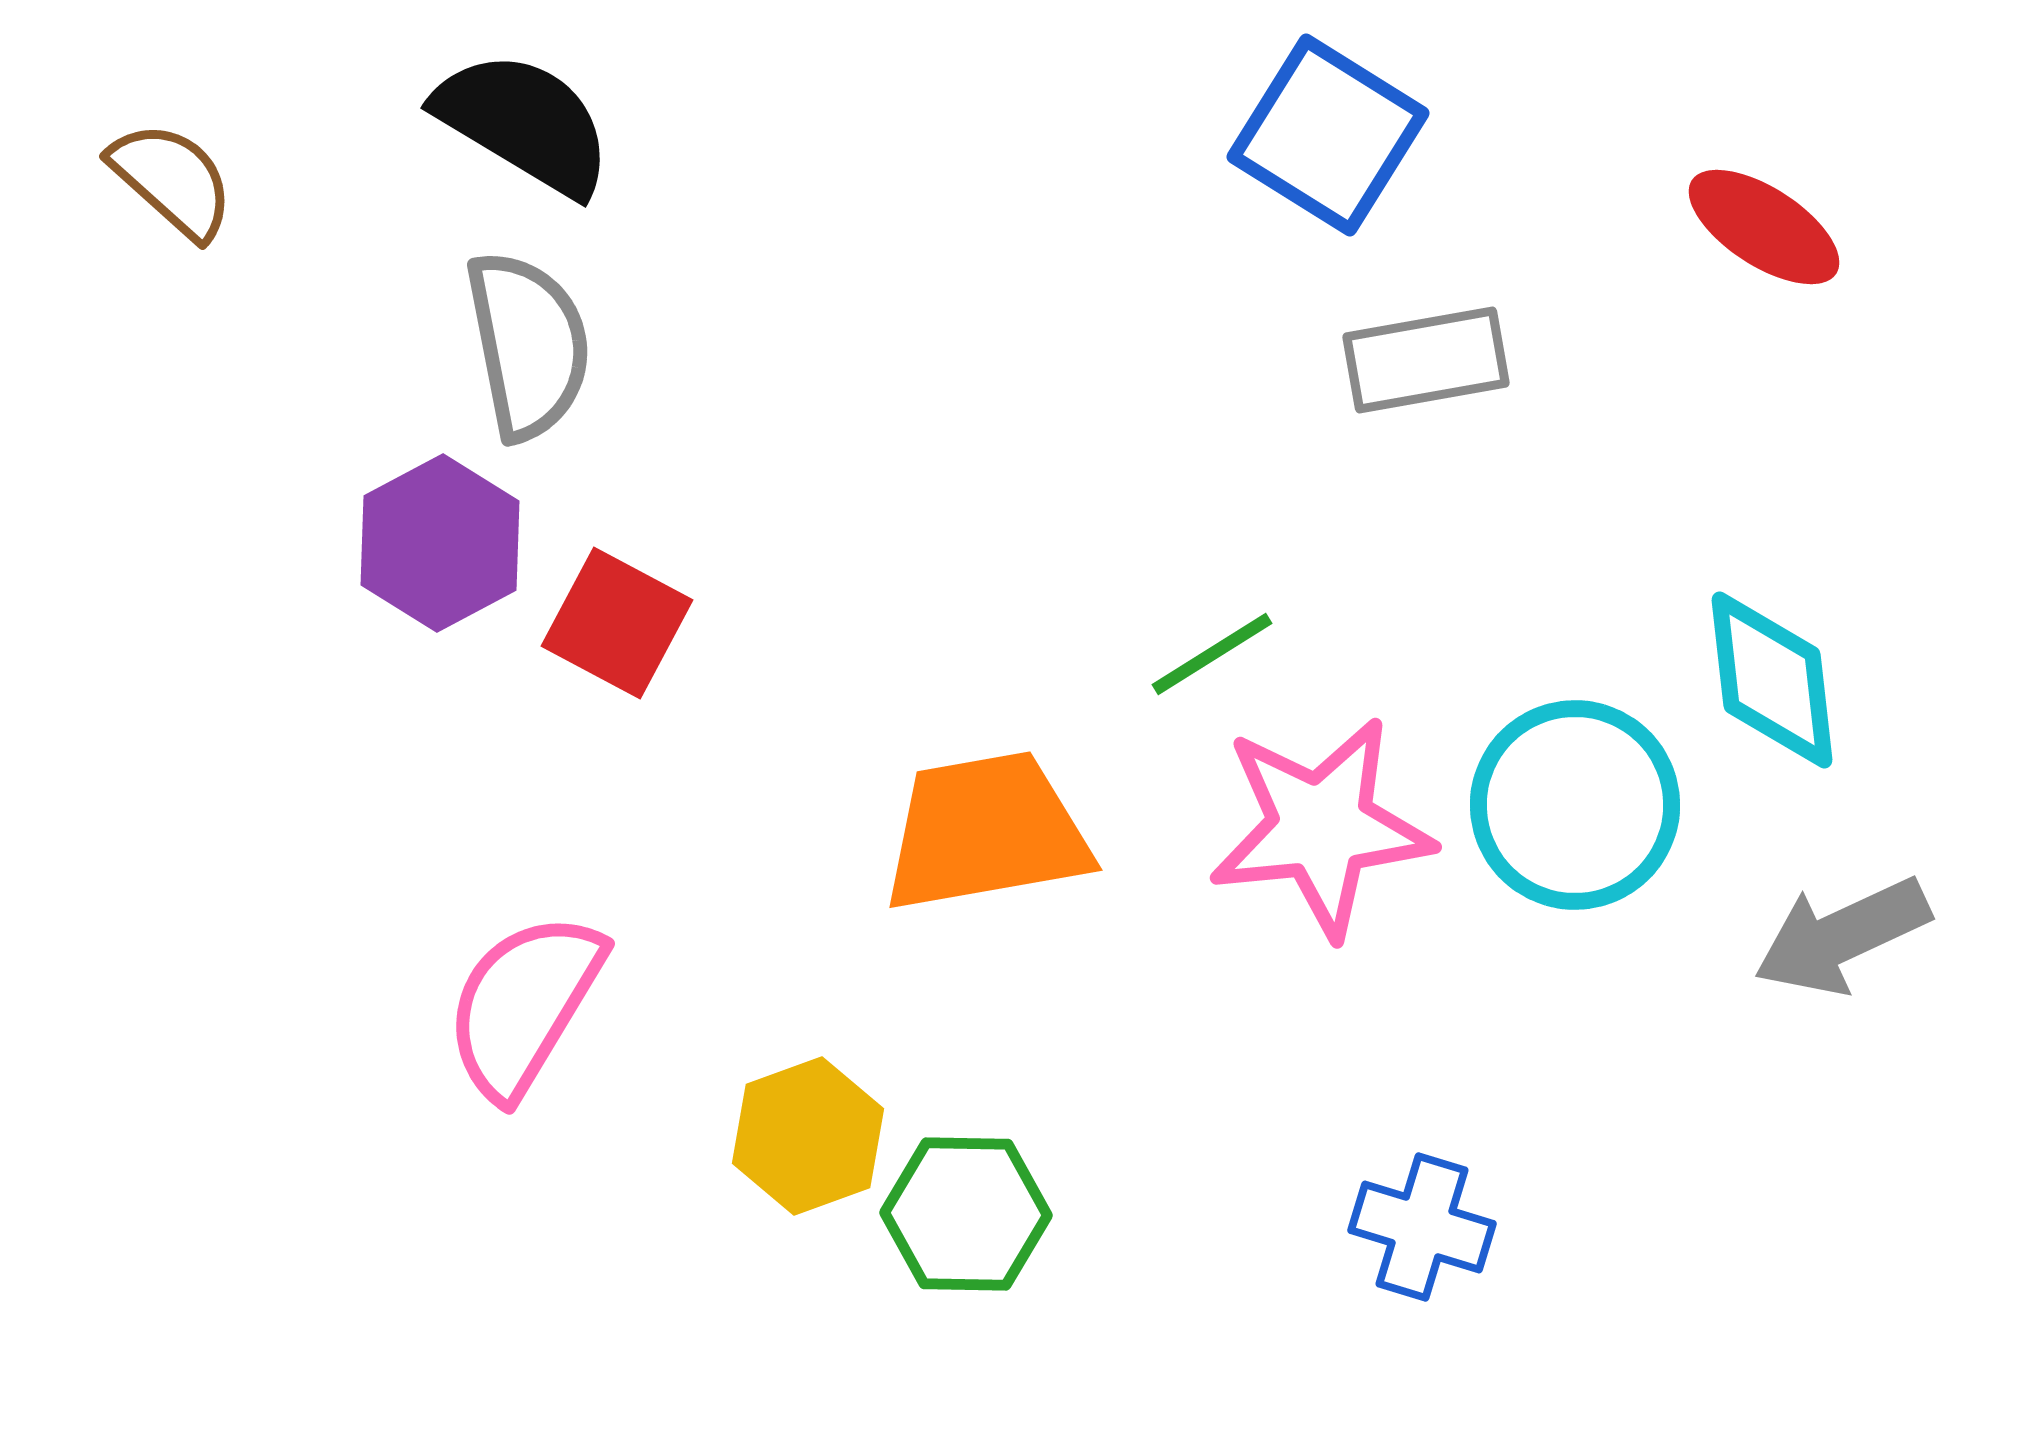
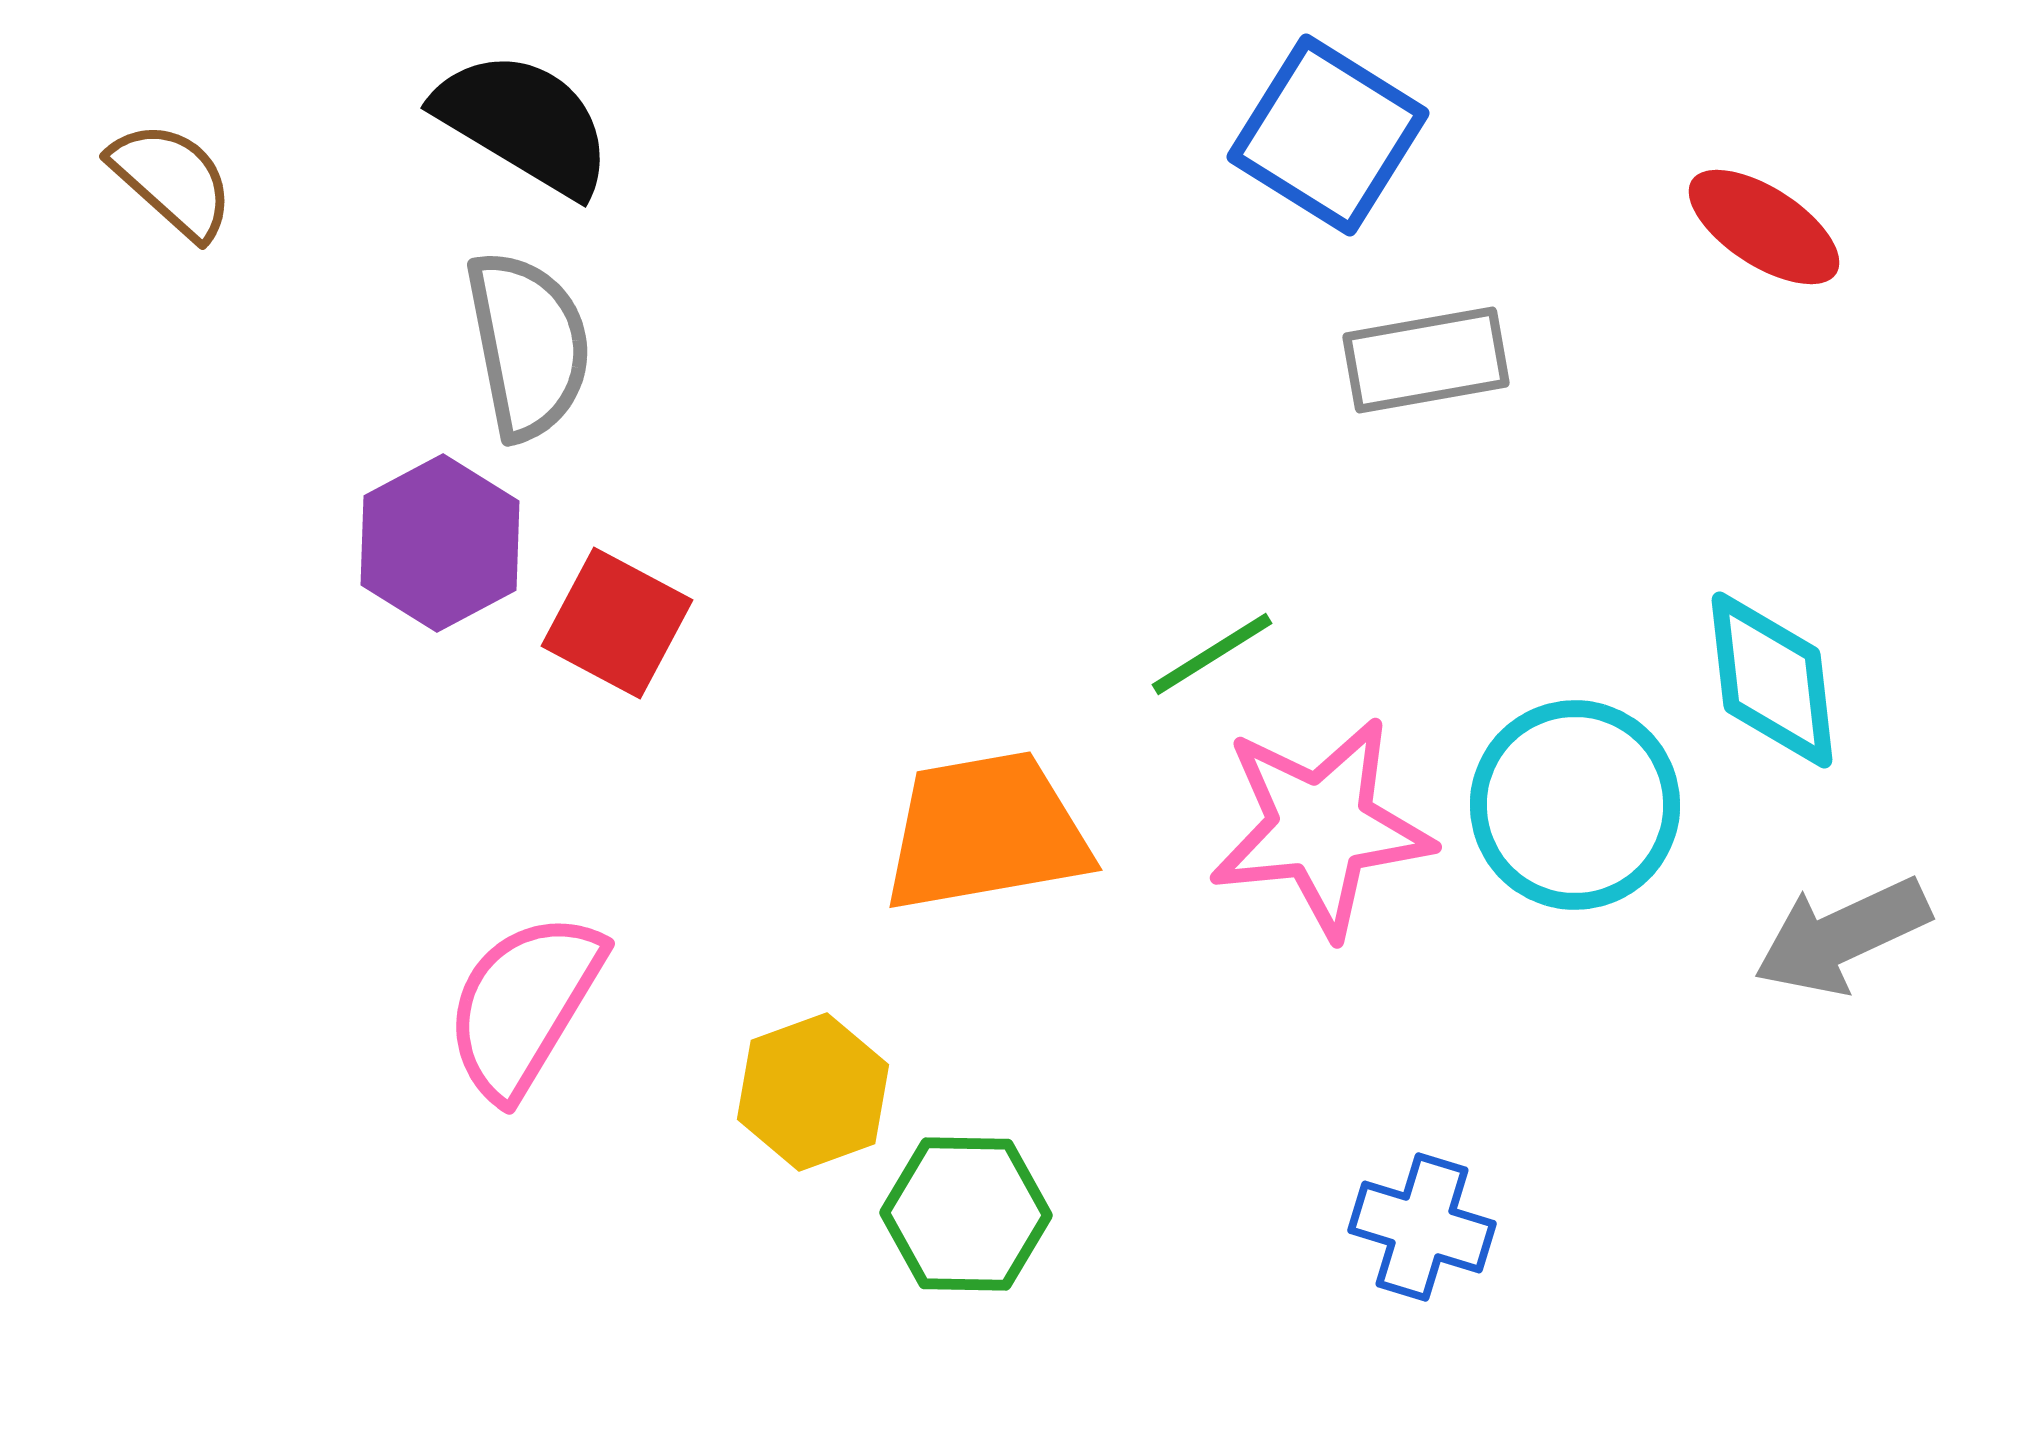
yellow hexagon: moved 5 px right, 44 px up
